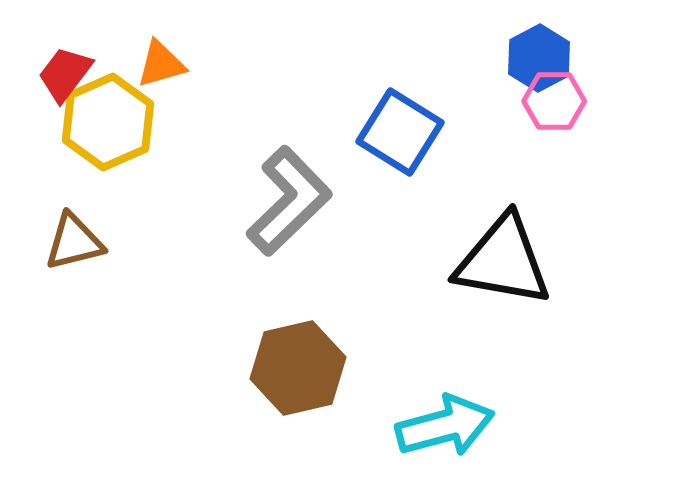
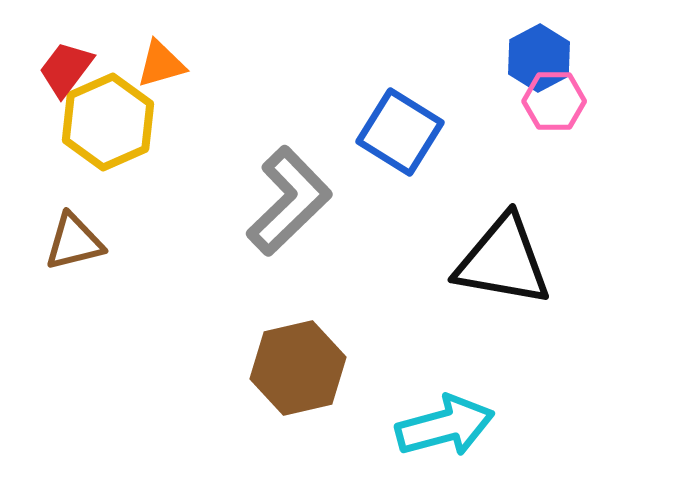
red trapezoid: moved 1 px right, 5 px up
